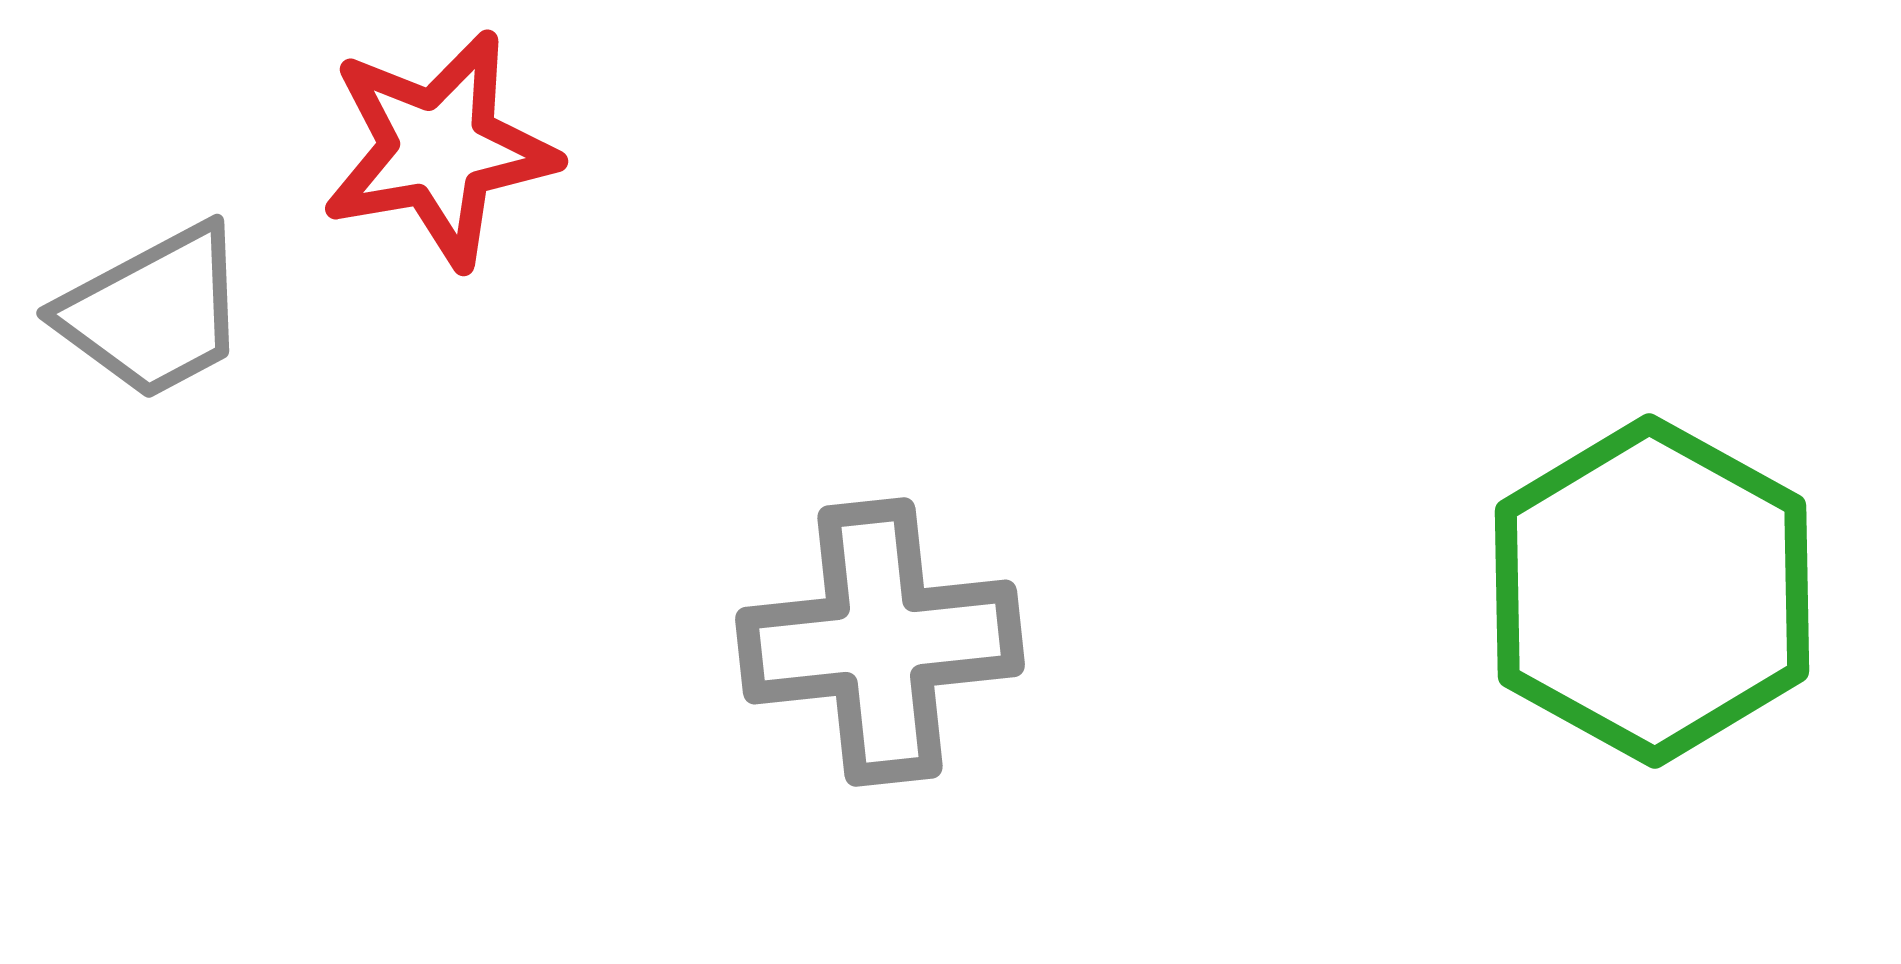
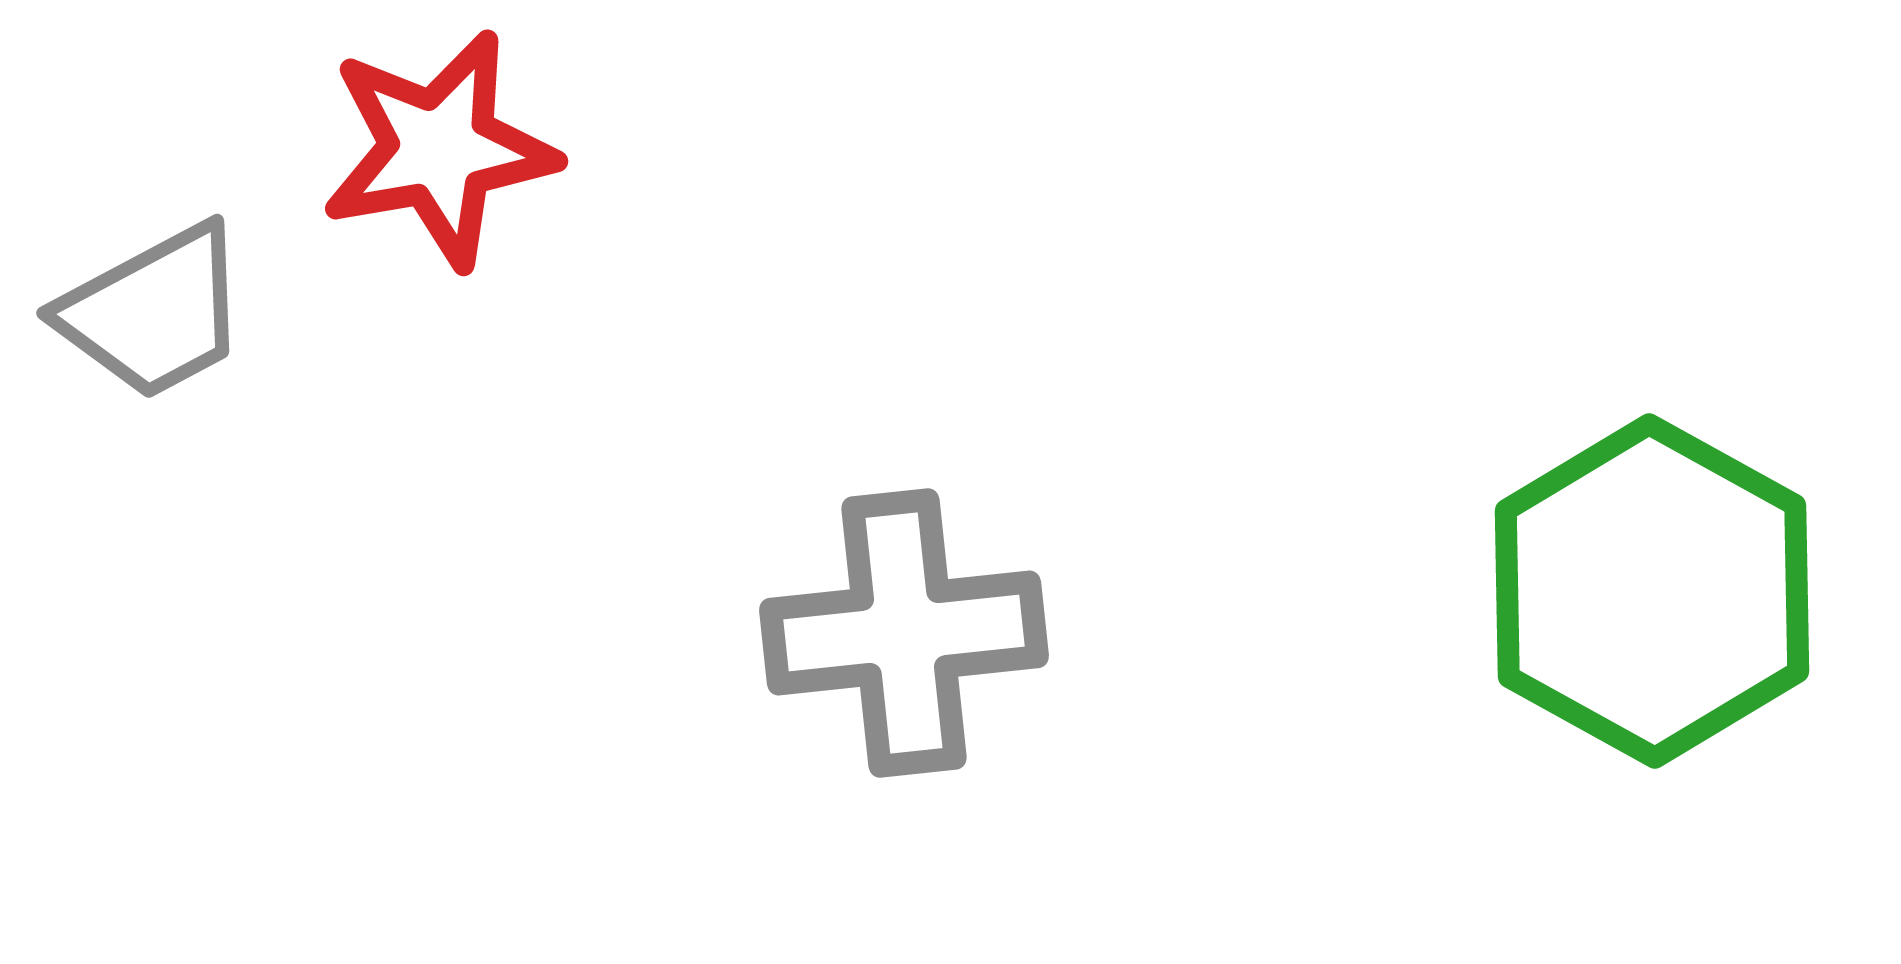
gray cross: moved 24 px right, 9 px up
